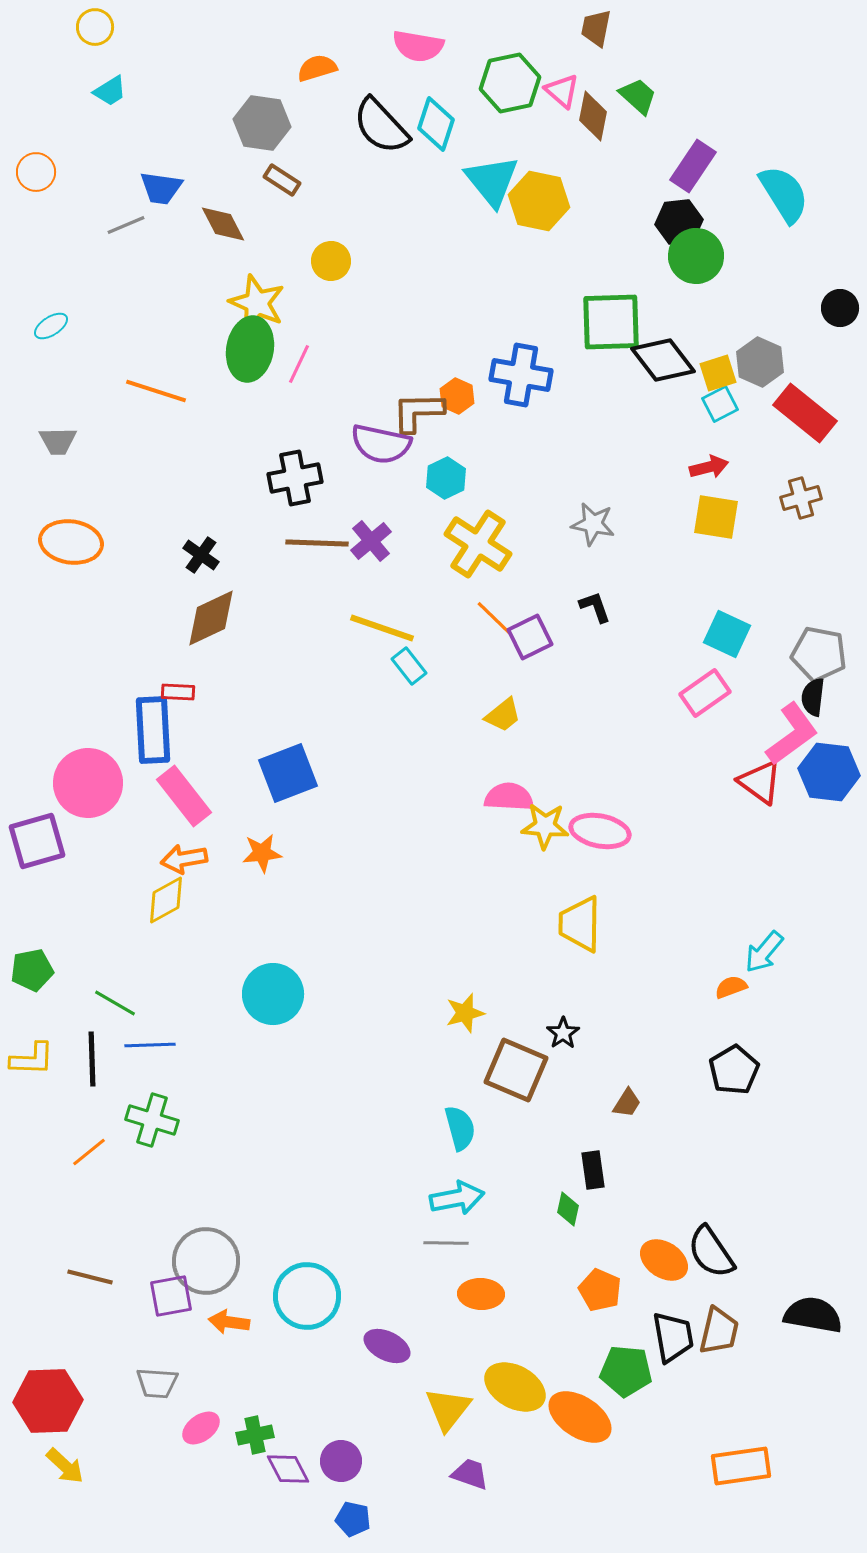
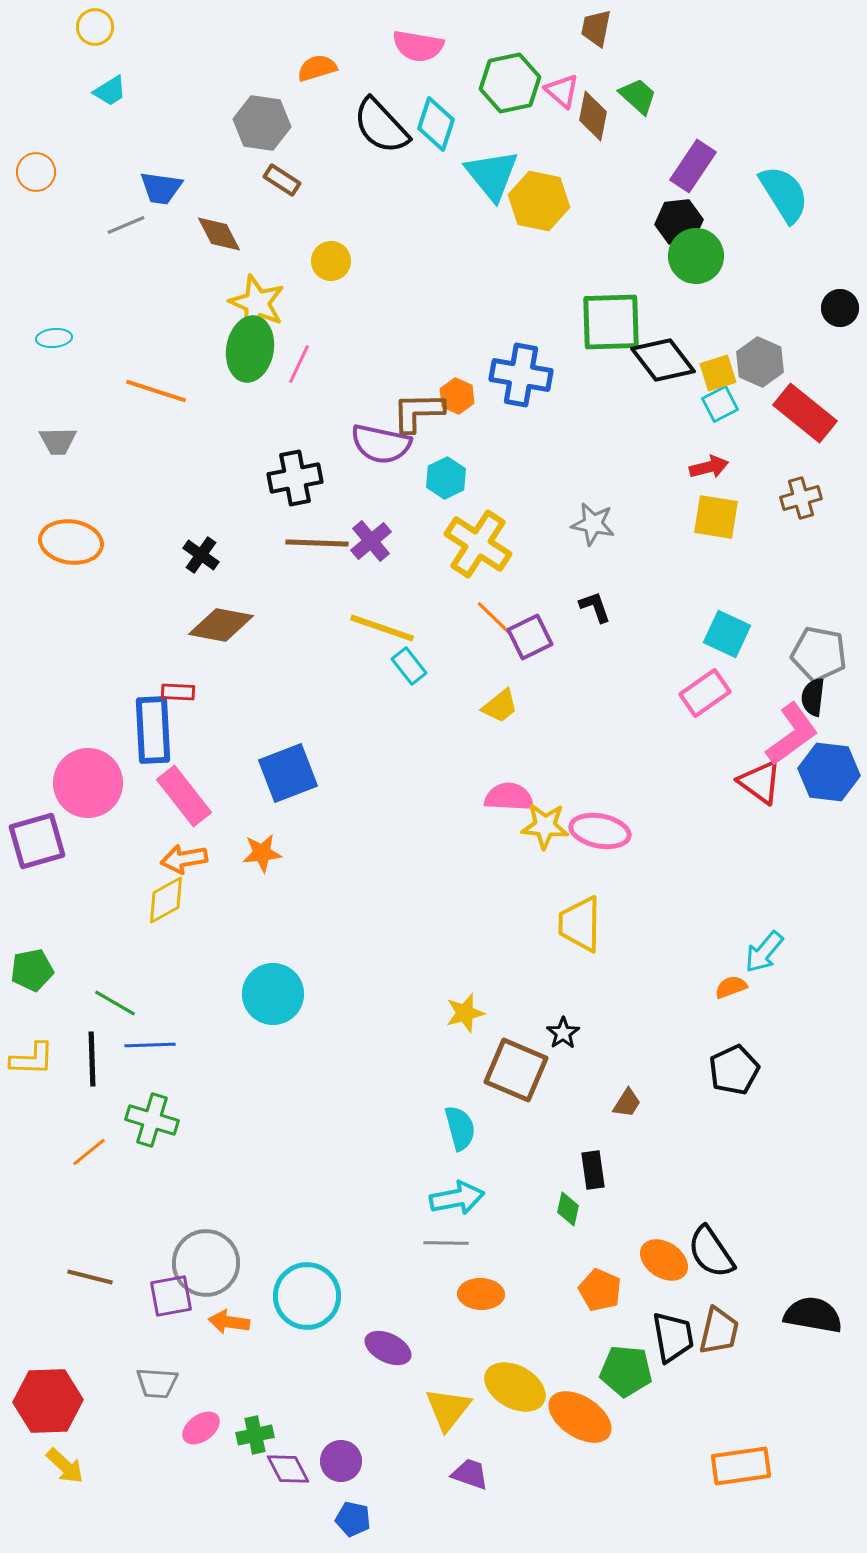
cyan triangle at (492, 181): moved 6 px up
brown diamond at (223, 224): moved 4 px left, 10 px down
cyan ellipse at (51, 326): moved 3 px right, 12 px down; rotated 28 degrees clockwise
brown diamond at (211, 618): moved 10 px right, 7 px down; rotated 36 degrees clockwise
yellow trapezoid at (503, 715): moved 3 px left, 9 px up
black pentagon at (734, 1070): rotated 6 degrees clockwise
gray circle at (206, 1261): moved 2 px down
purple ellipse at (387, 1346): moved 1 px right, 2 px down
